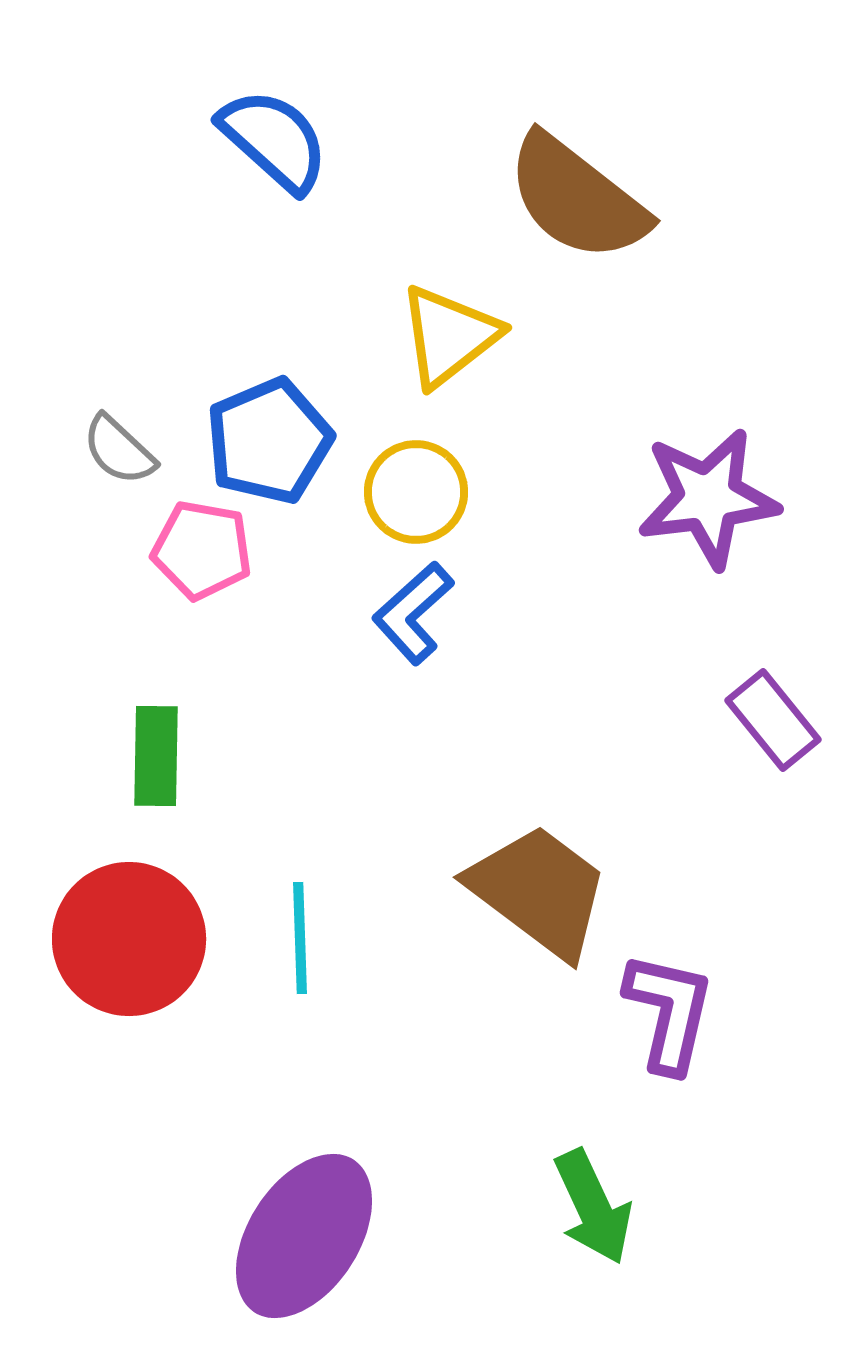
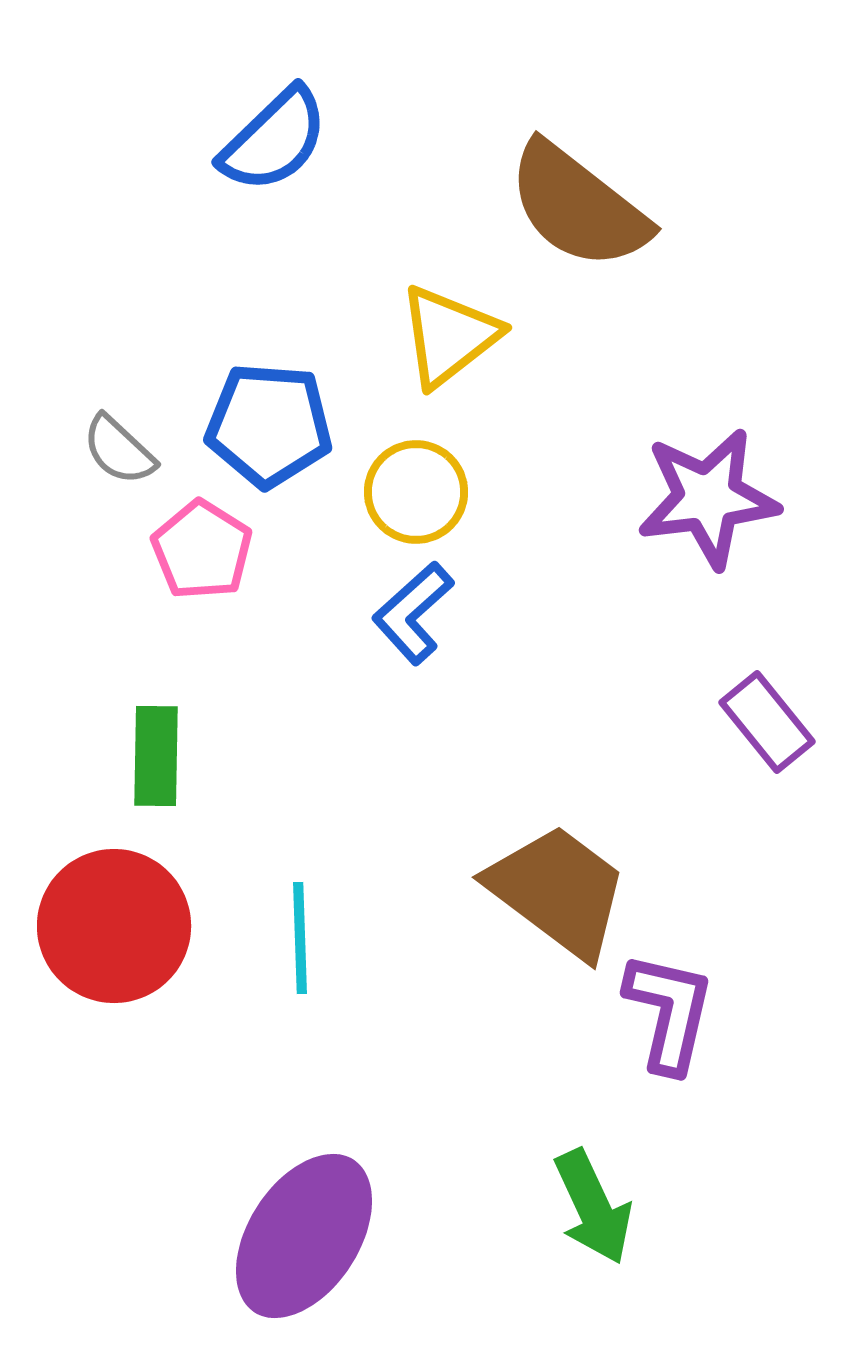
blue semicircle: rotated 94 degrees clockwise
brown semicircle: moved 1 px right, 8 px down
blue pentagon: moved 16 px up; rotated 27 degrees clockwise
pink pentagon: rotated 22 degrees clockwise
purple rectangle: moved 6 px left, 2 px down
brown trapezoid: moved 19 px right
red circle: moved 15 px left, 13 px up
